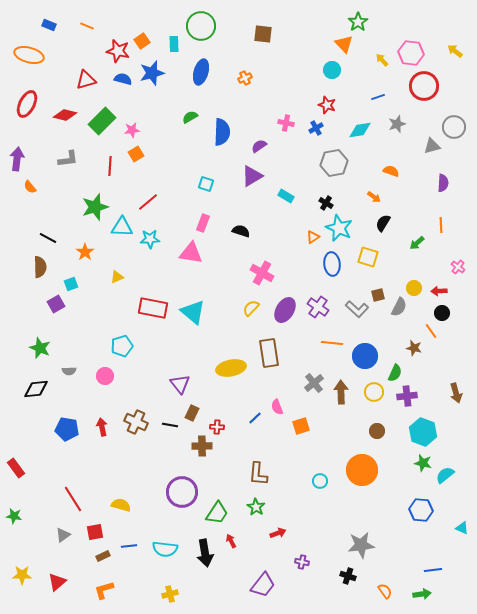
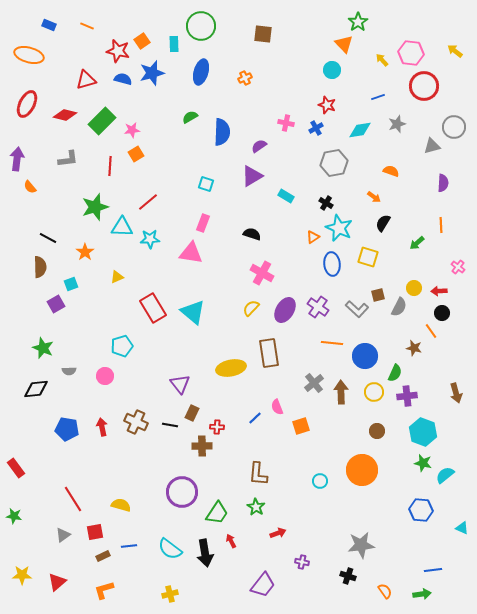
black semicircle at (241, 231): moved 11 px right, 3 px down
red rectangle at (153, 308): rotated 48 degrees clockwise
green star at (40, 348): moved 3 px right
cyan semicircle at (165, 549): moved 5 px right; rotated 30 degrees clockwise
